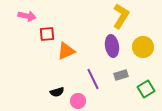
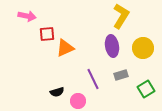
yellow circle: moved 1 px down
orange triangle: moved 1 px left, 3 px up
